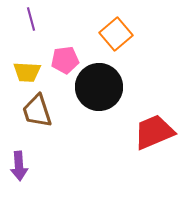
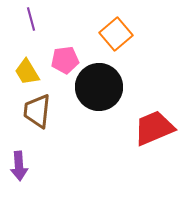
yellow trapezoid: rotated 56 degrees clockwise
brown trapezoid: rotated 24 degrees clockwise
red trapezoid: moved 4 px up
